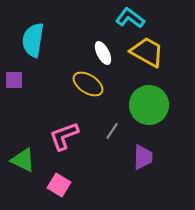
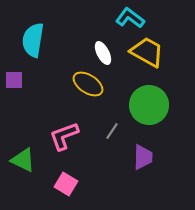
pink square: moved 7 px right, 1 px up
